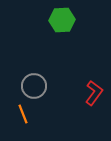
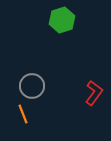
green hexagon: rotated 15 degrees counterclockwise
gray circle: moved 2 px left
